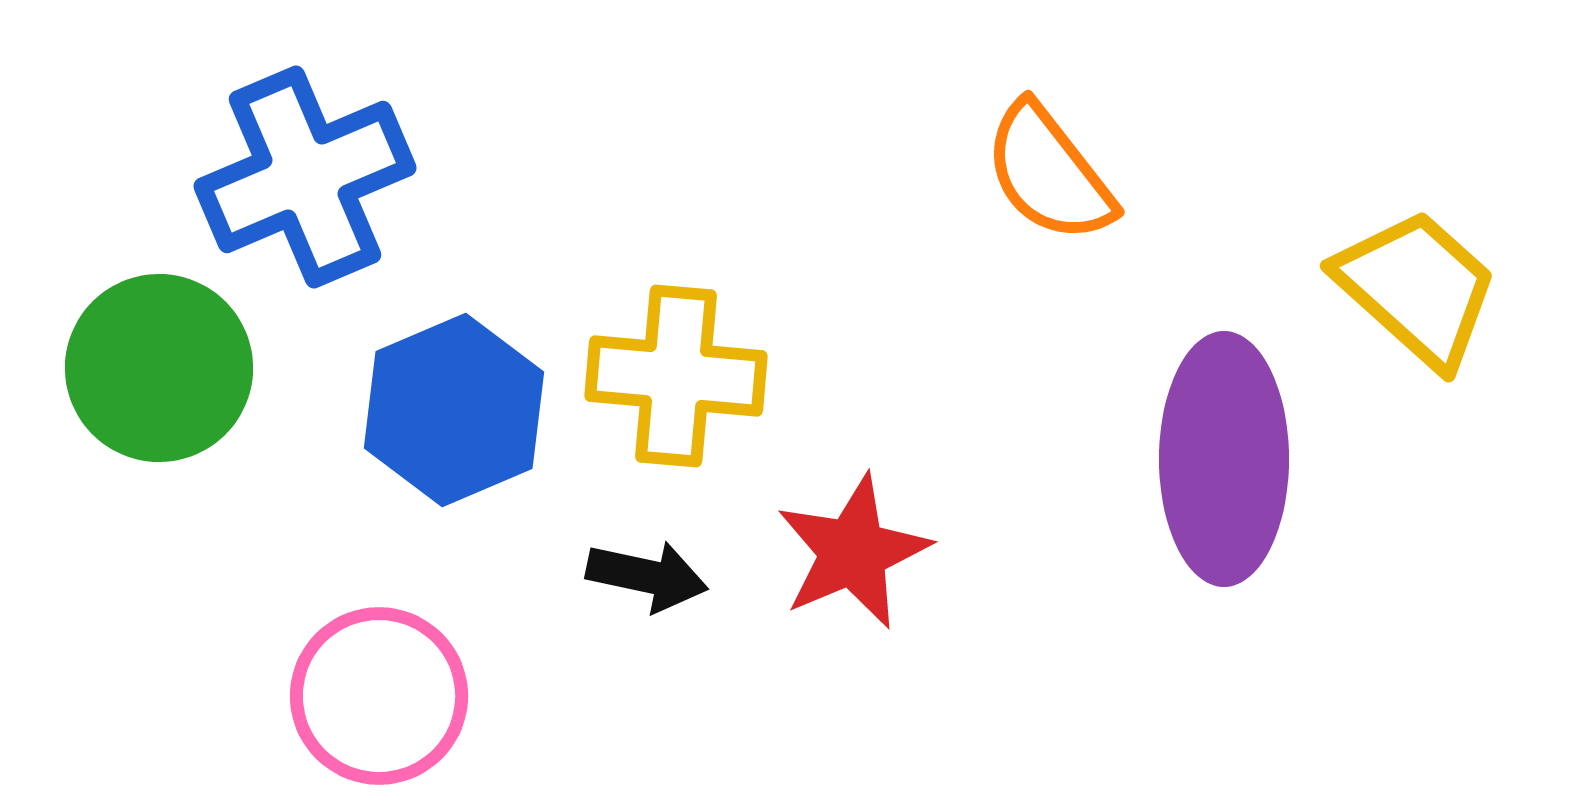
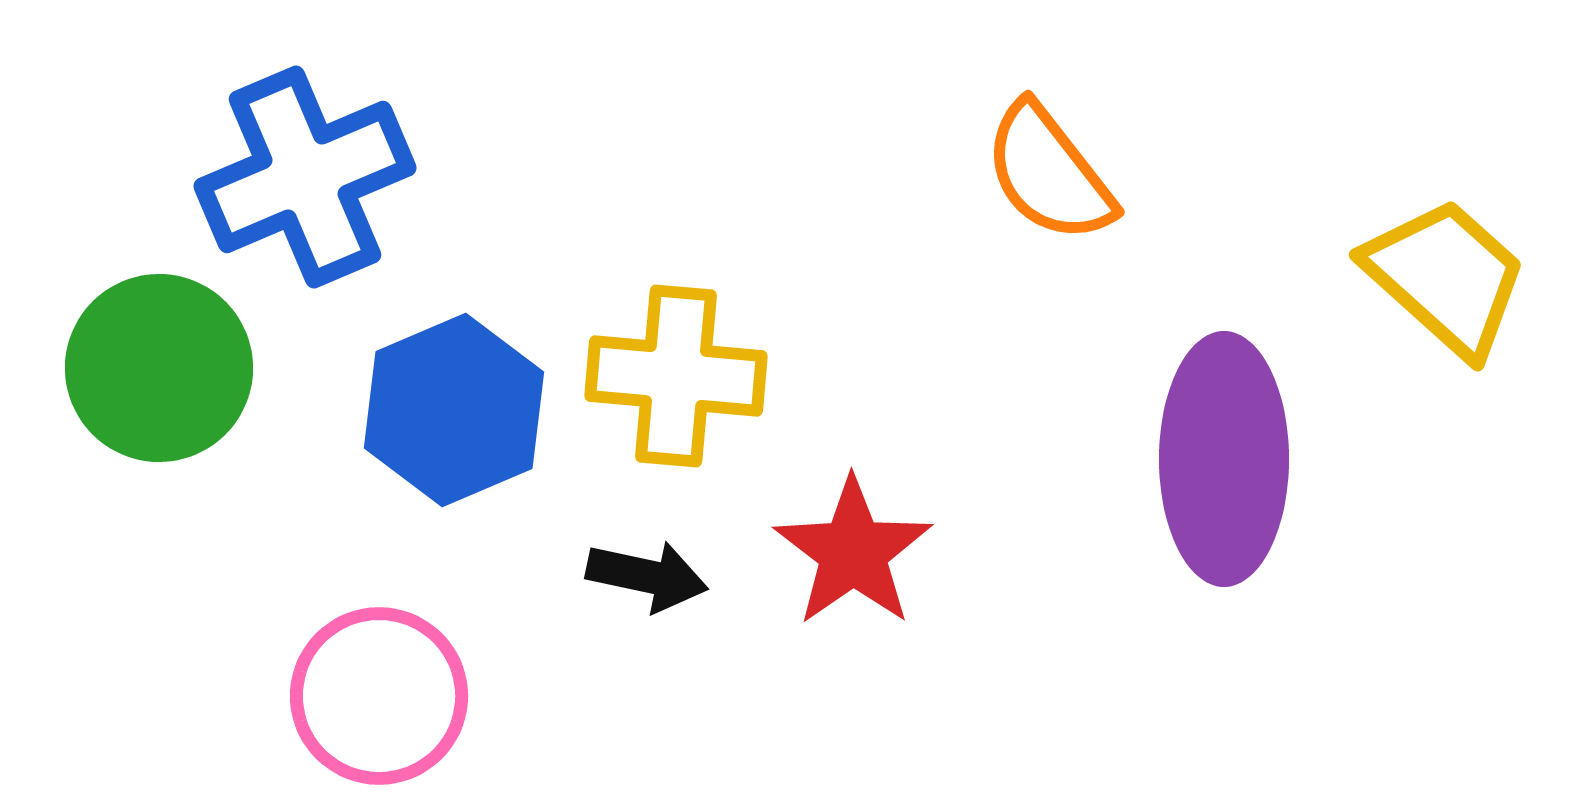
yellow trapezoid: moved 29 px right, 11 px up
red star: rotated 12 degrees counterclockwise
